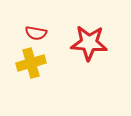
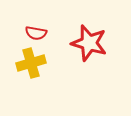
red star: rotated 12 degrees clockwise
